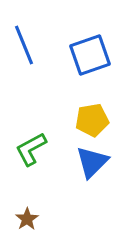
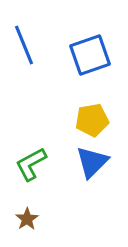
green L-shape: moved 15 px down
